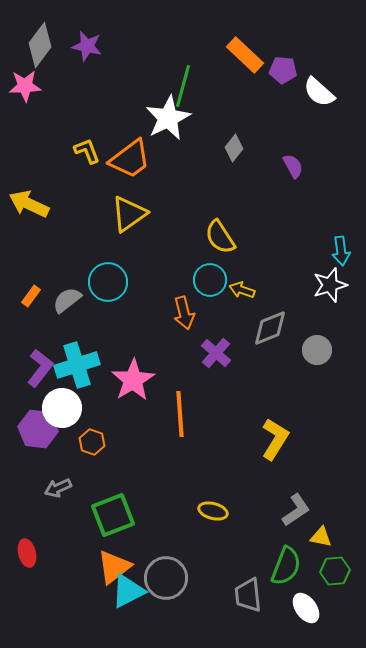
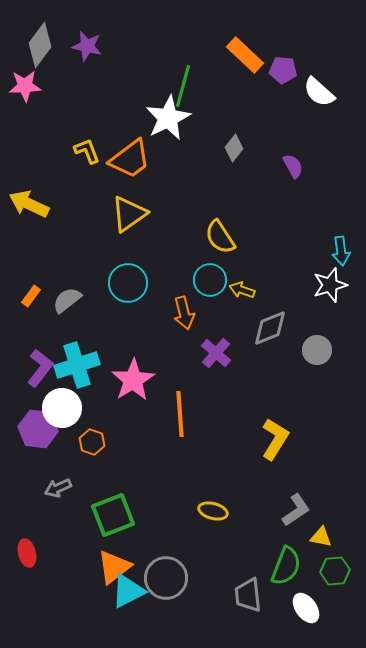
cyan circle at (108, 282): moved 20 px right, 1 px down
